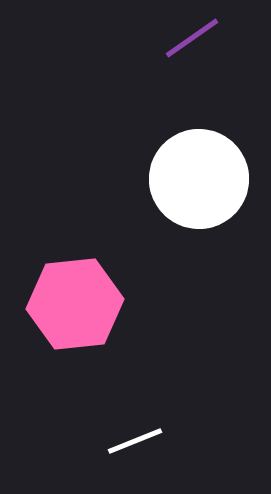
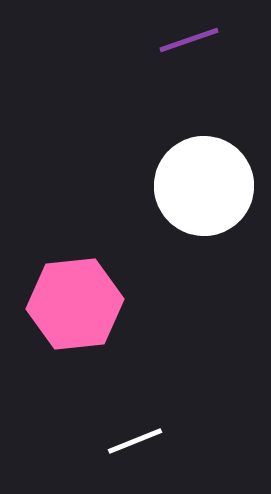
purple line: moved 3 px left, 2 px down; rotated 16 degrees clockwise
white circle: moved 5 px right, 7 px down
